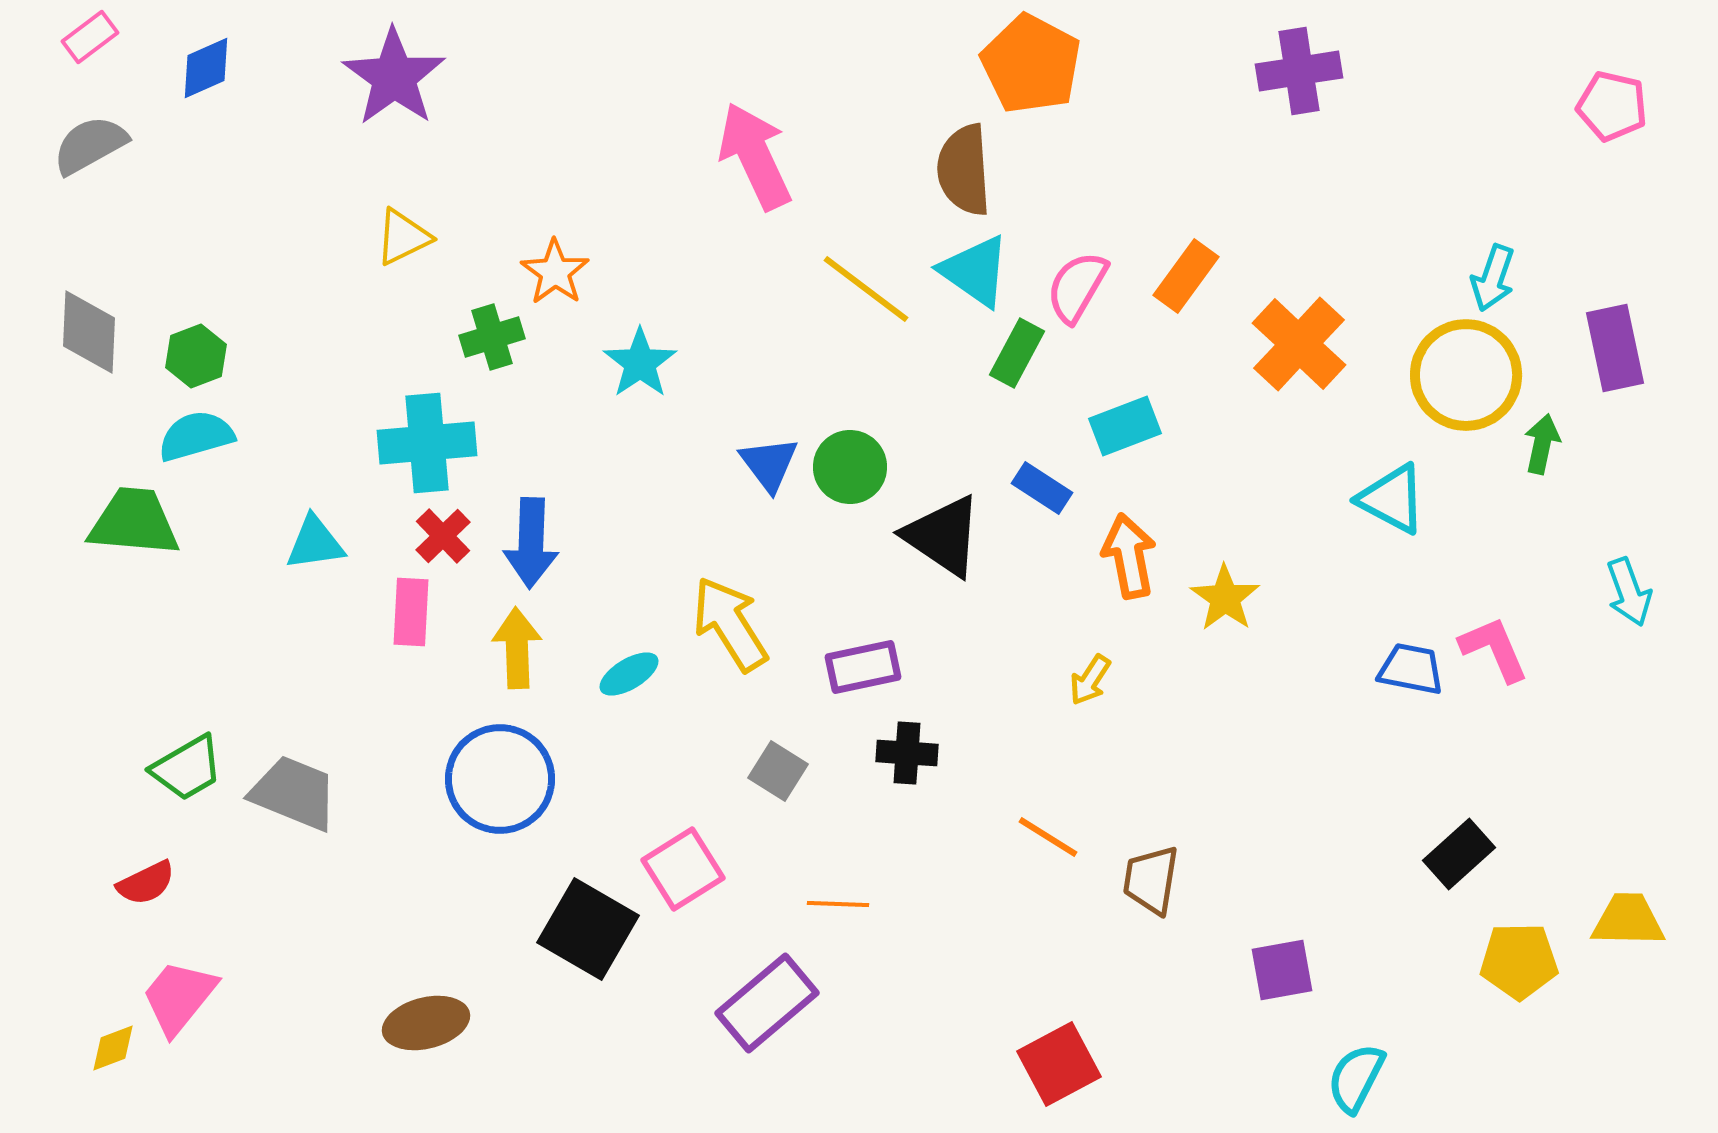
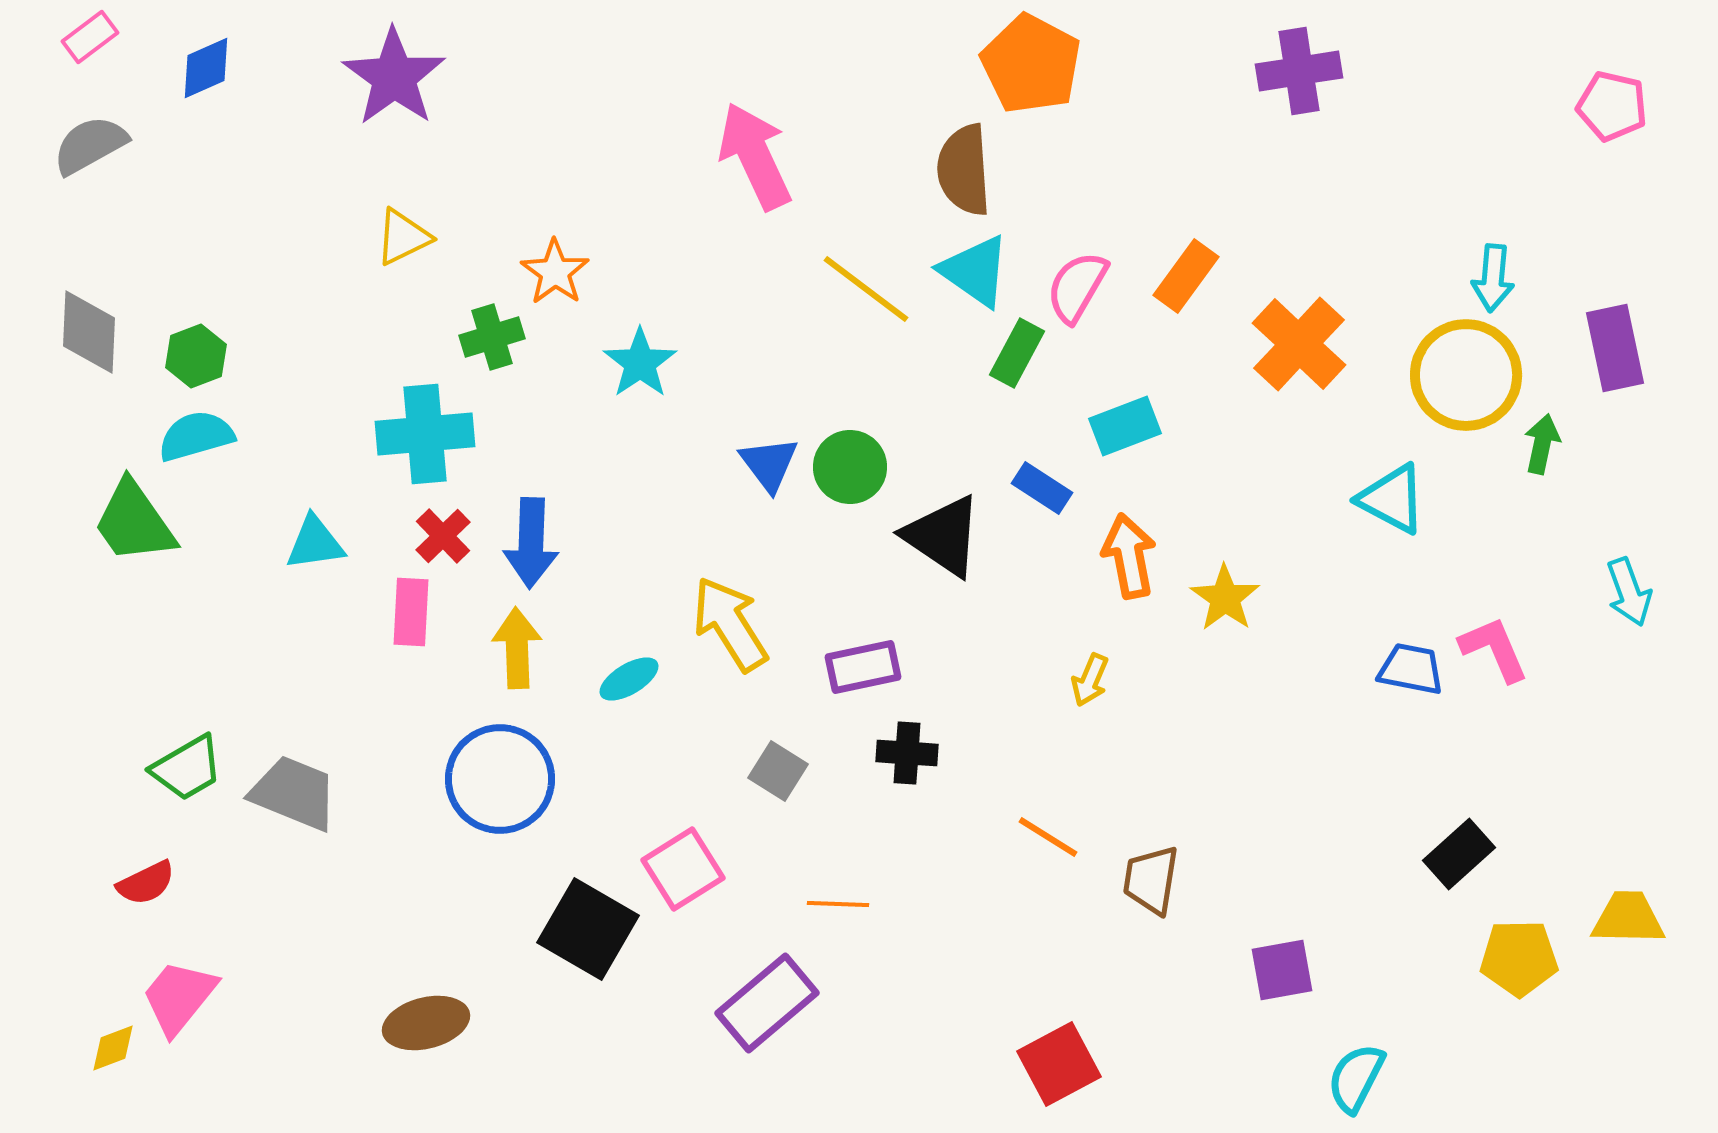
cyan arrow at (1493, 278): rotated 14 degrees counterclockwise
cyan cross at (427, 443): moved 2 px left, 9 px up
green trapezoid at (134, 522): rotated 130 degrees counterclockwise
cyan ellipse at (629, 674): moved 5 px down
yellow arrow at (1090, 680): rotated 10 degrees counterclockwise
yellow trapezoid at (1628, 920): moved 2 px up
yellow pentagon at (1519, 961): moved 3 px up
